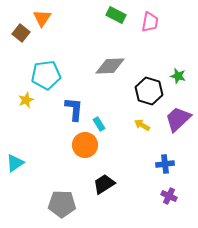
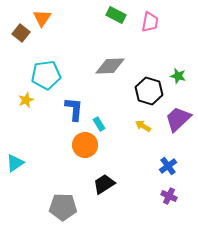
yellow arrow: moved 1 px right, 1 px down
blue cross: moved 3 px right, 2 px down; rotated 30 degrees counterclockwise
gray pentagon: moved 1 px right, 3 px down
